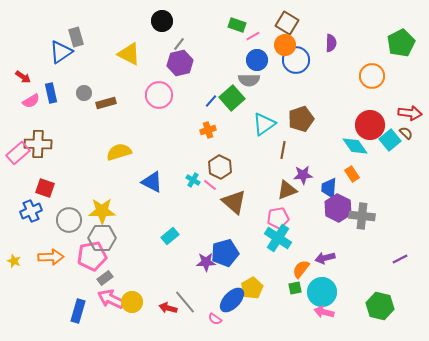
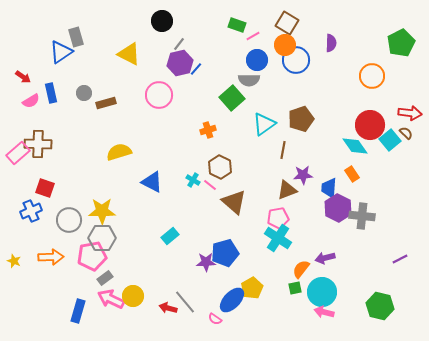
blue line at (211, 101): moved 15 px left, 32 px up
yellow circle at (132, 302): moved 1 px right, 6 px up
